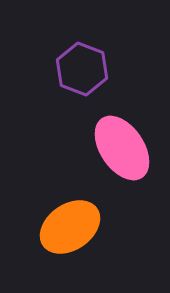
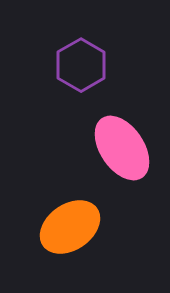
purple hexagon: moved 1 px left, 4 px up; rotated 9 degrees clockwise
